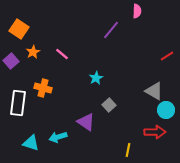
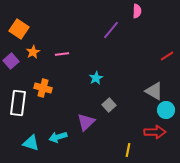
pink line: rotated 48 degrees counterclockwise
purple triangle: rotated 42 degrees clockwise
